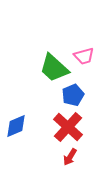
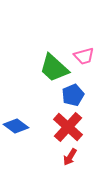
blue diamond: rotated 60 degrees clockwise
